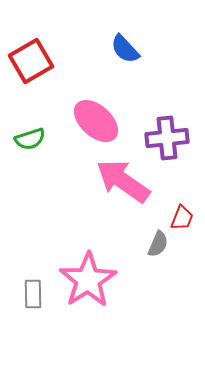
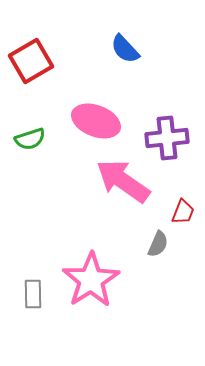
pink ellipse: rotated 21 degrees counterclockwise
red trapezoid: moved 1 px right, 6 px up
pink star: moved 3 px right
